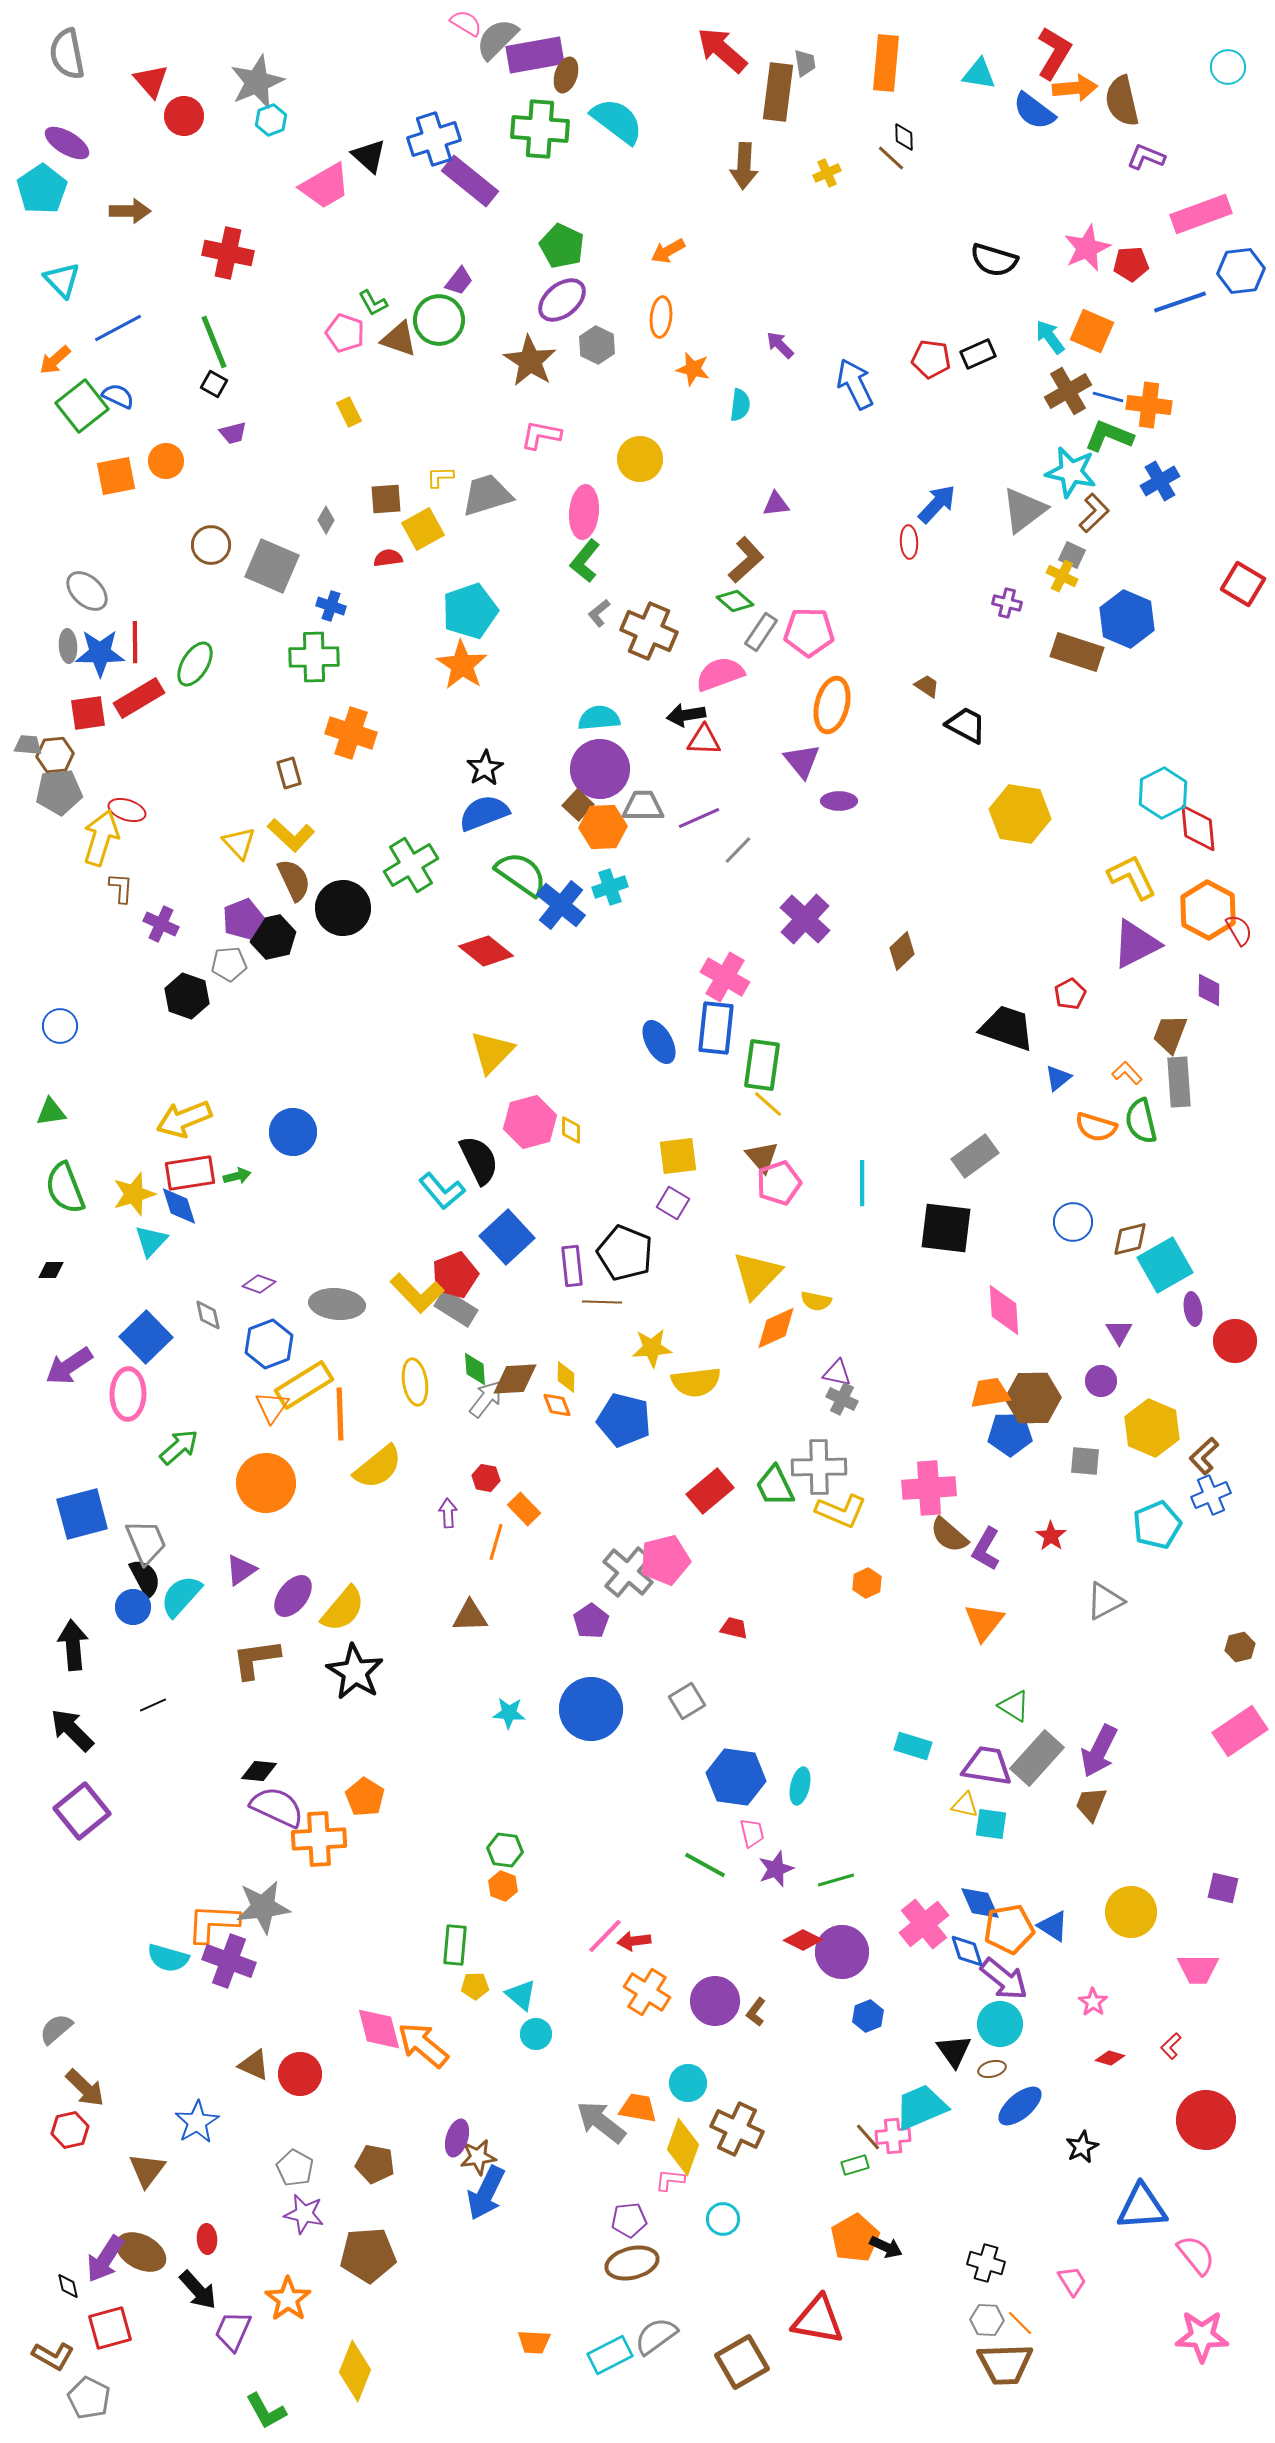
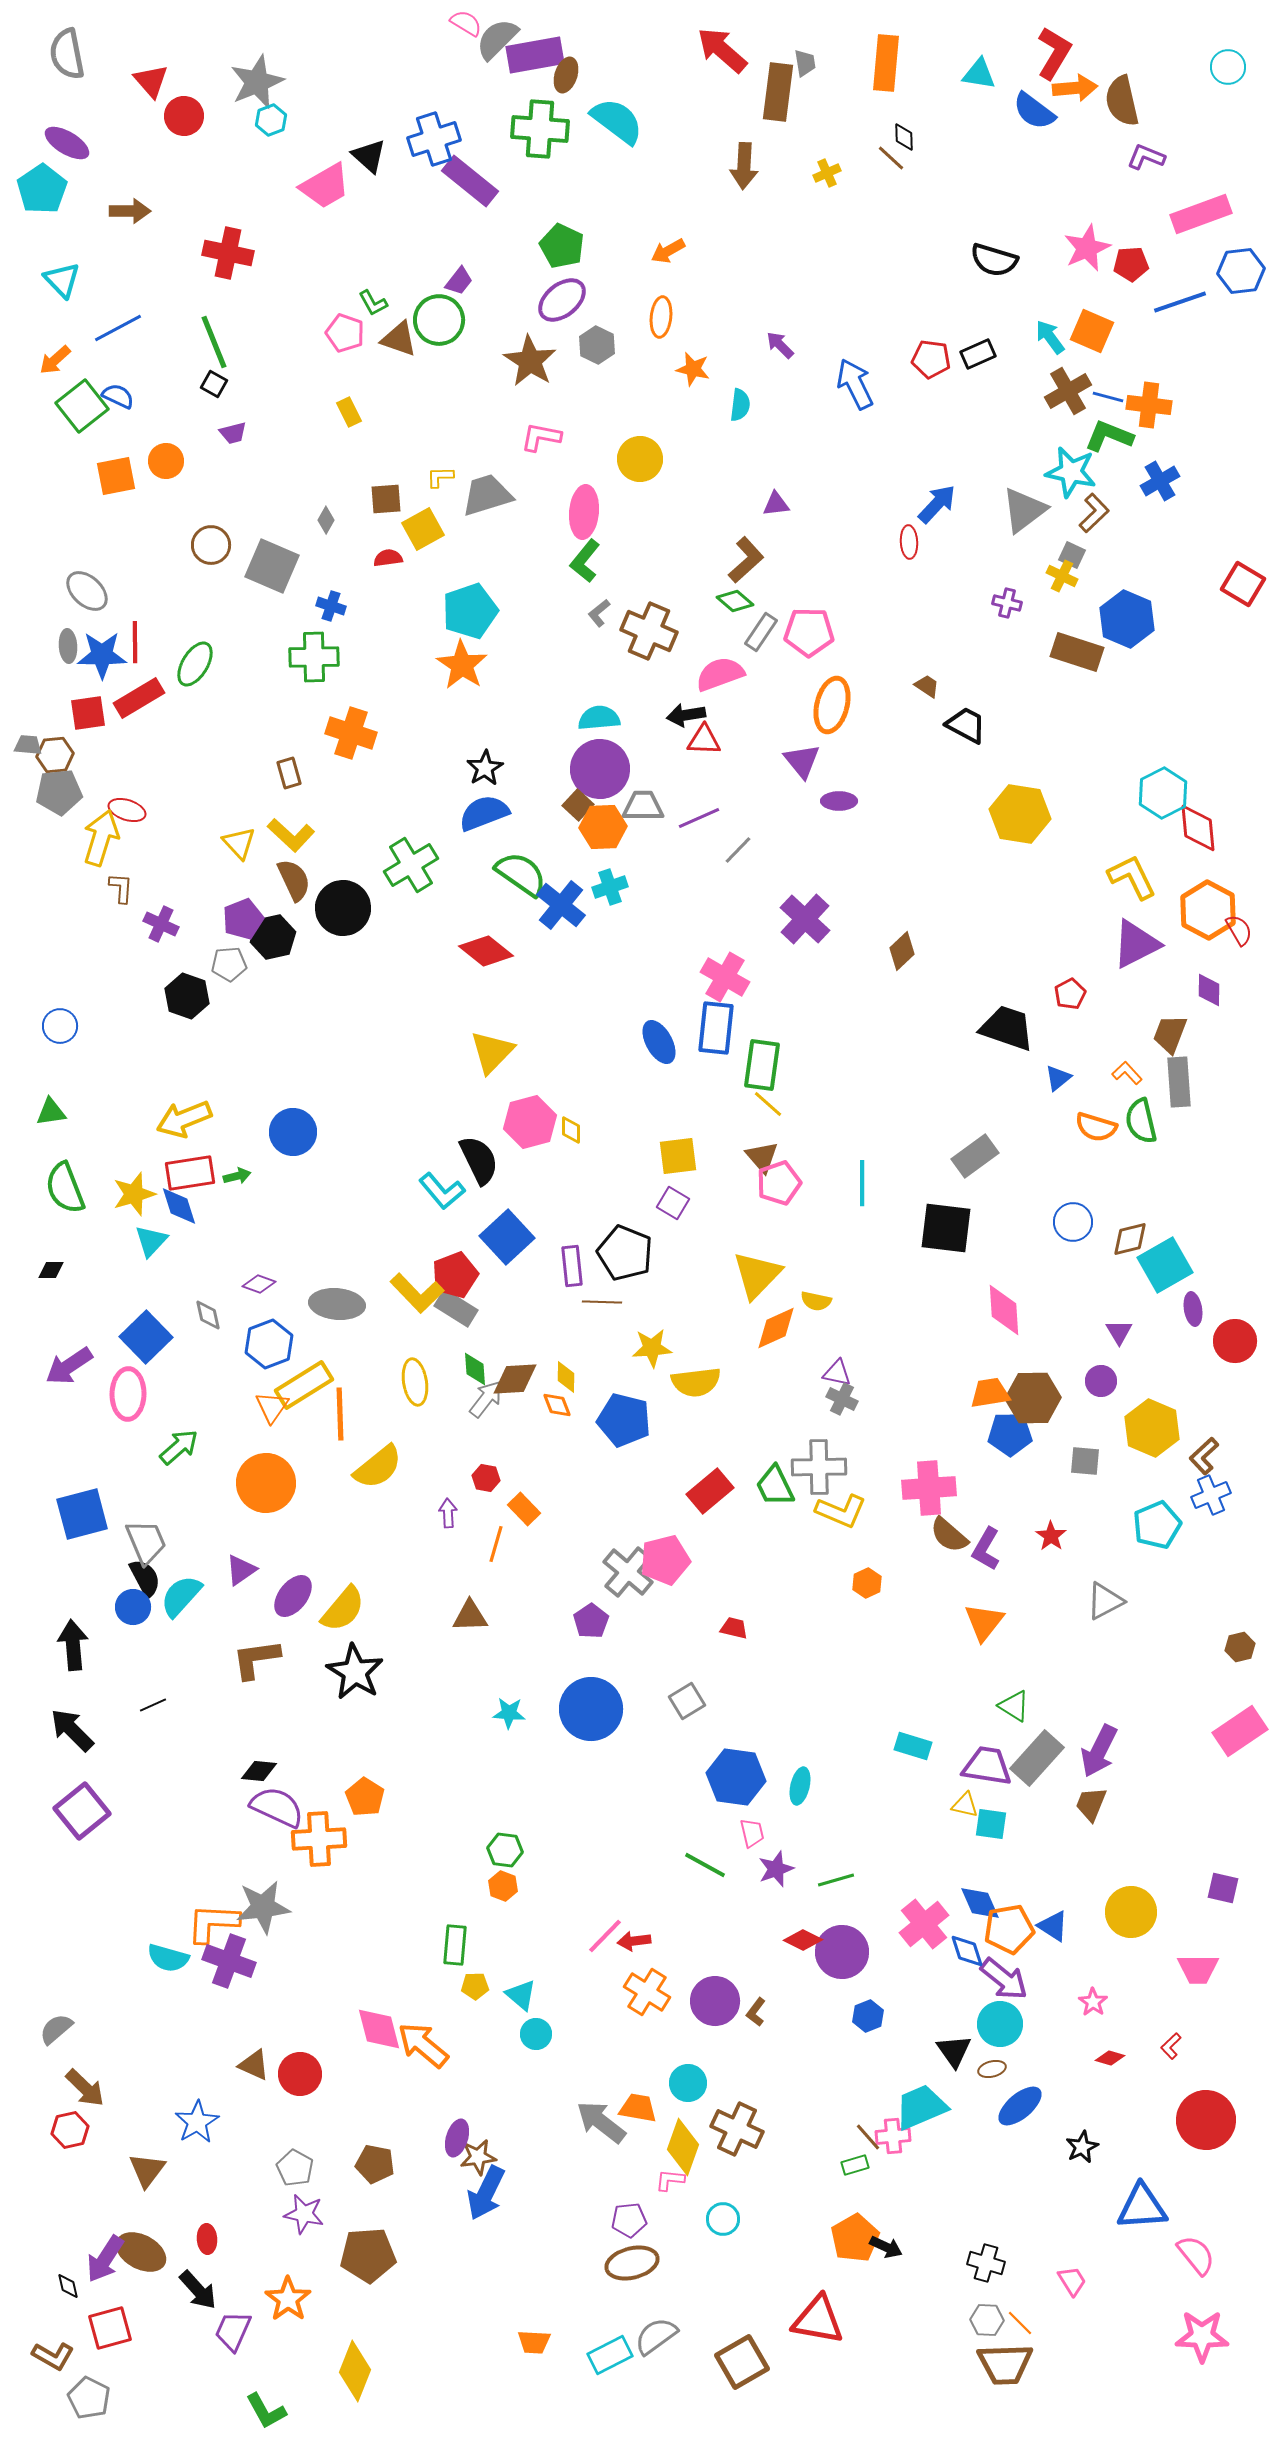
pink L-shape at (541, 435): moved 2 px down
blue star at (100, 653): moved 2 px right, 2 px down
orange line at (496, 1542): moved 2 px down
